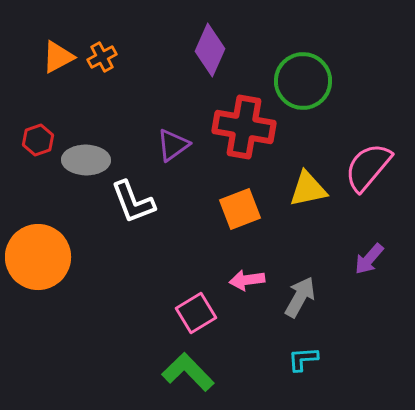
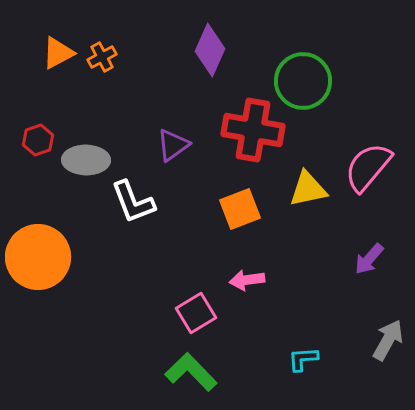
orange triangle: moved 4 px up
red cross: moved 9 px right, 3 px down
gray arrow: moved 88 px right, 43 px down
green L-shape: moved 3 px right
